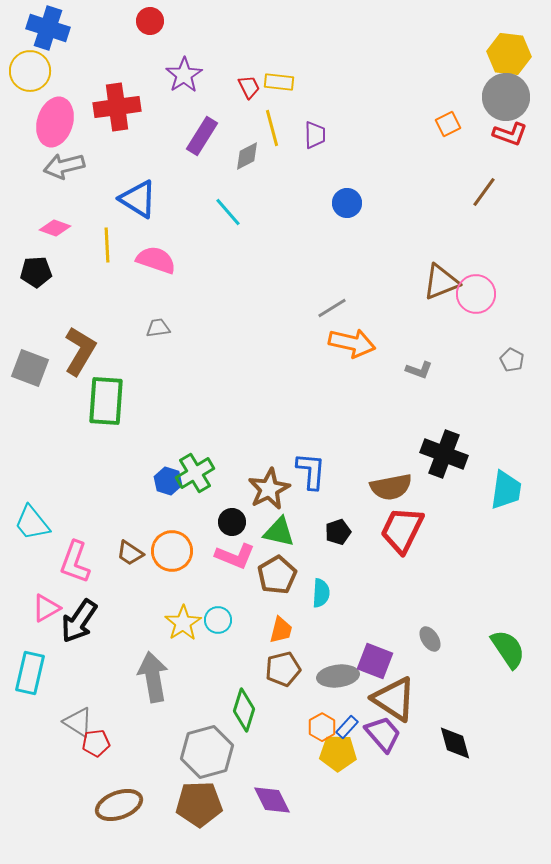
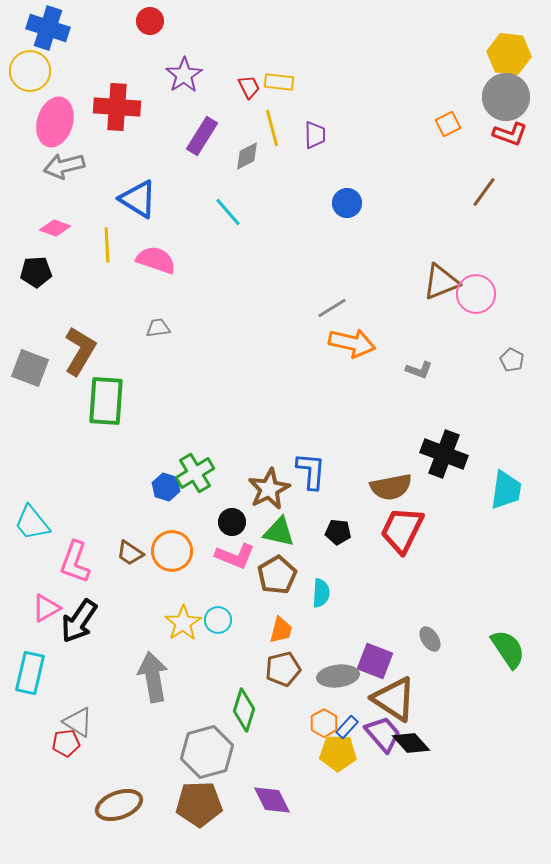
red cross at (117, 107): rotated 12 degrees clockwise
blue hexagon at (168, 481): moved 2 px left, 6 px down
black pentagon at (338, 532): rotated 25 degrees clockwise
orange hexagon at (322, 727): moved 2 px right, 4 px up
red pentagon at (96, 743): moved 30 px left
black diamond at (455, 743): moved 44 px left; rotated 27 degrees counterclockwise
